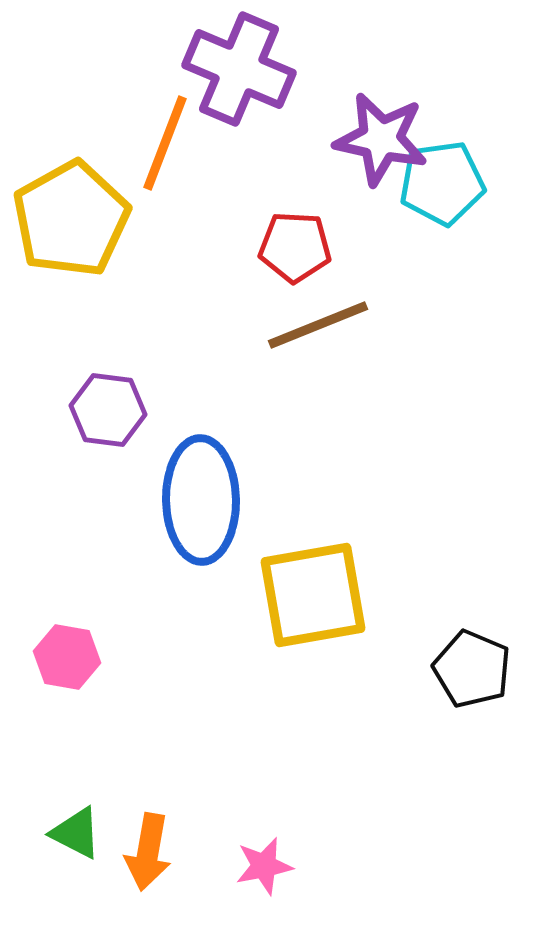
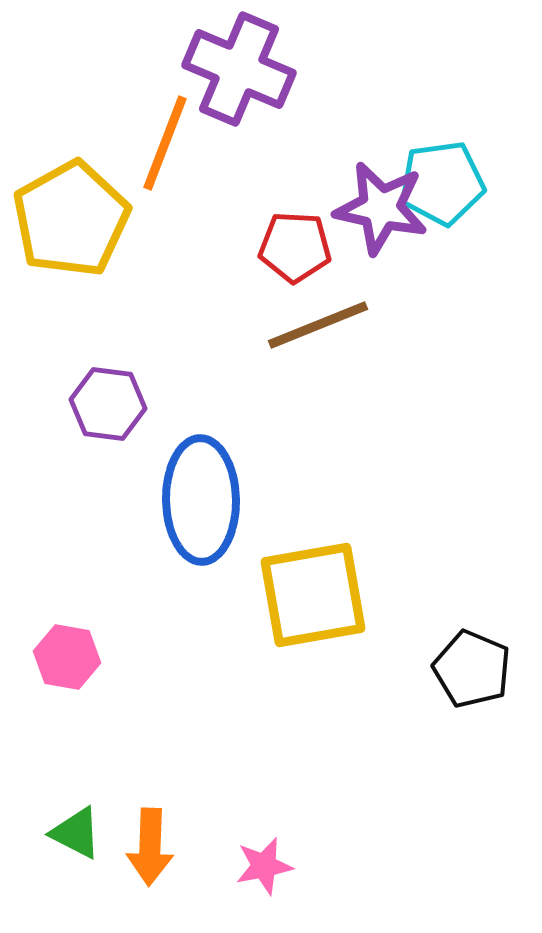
purple star: moved 69 px down
purple hexagon: moved 6 px up
orange arrow: moved 2 px right, 5 px up; rotated 8 degrees counterclockwise
